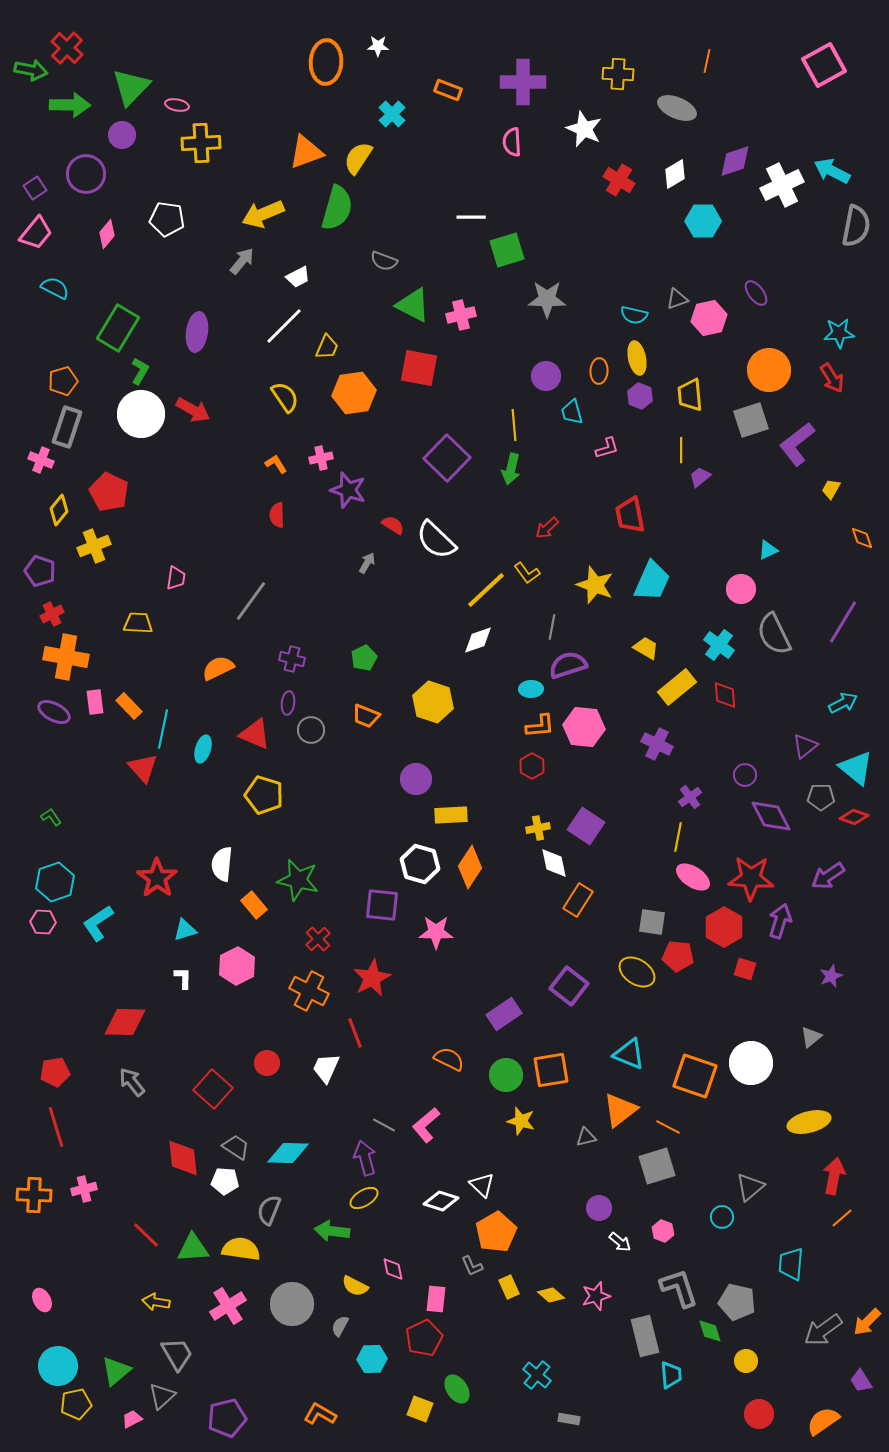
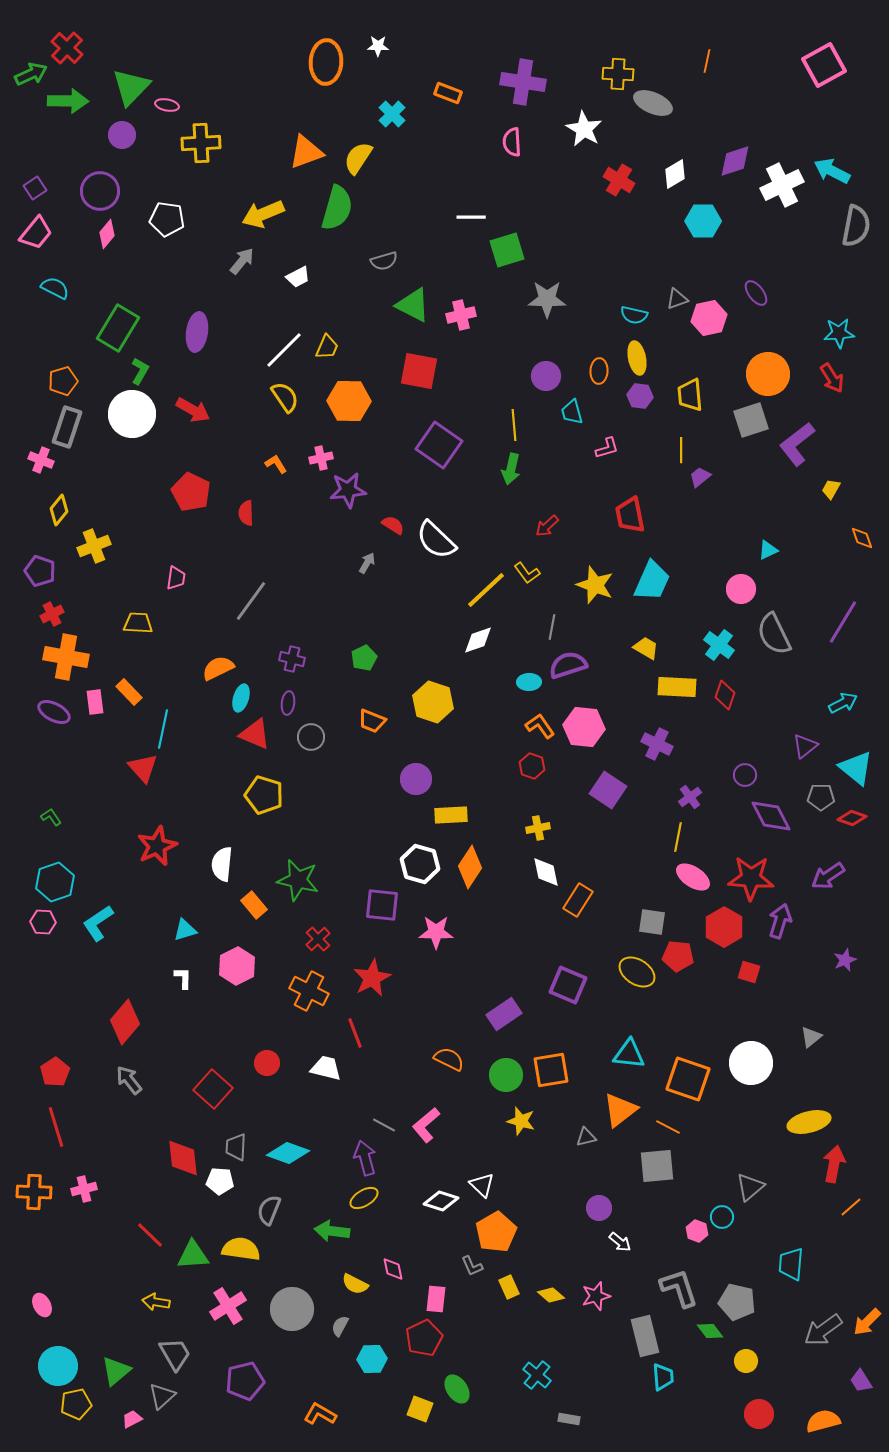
green arrow at (31, 70): moved 4 px down; rotated 36 degrees counterclockwise
purple cross at (523, 82): rotated 9 degrees clockwise
orange rectangle at (448, 90): moved 3 px down
green arrow at (70, 105): moved 2 px left, 4 px up
pink ellipse at (177, 105): moved 10 px left
gray ellipse at (677, 108): moved 24 px left, 5 px up
white star at (584, 129): rotated 6 degrees clockwise
purple circle at (86, 174): moved 14 px right, 17 px down
gray semicircle at (384, 261): rotated 36 degrees counterclockwise
white line at (284, 326): moved 24 px down
red square at (419, 368): moved 3 px down
orange circle at (769, 370): moved 1 px left, 4 px down
orange hexagon at (354, 393): moved 5 px left, 8 px down; rotated 9 degrees clockwise
purple hexagon at (640, 396): rotated 15 degrees counterclockwise
white circle at (141, 414): moved 9 px left
purple square at (447, 458): moved 8 px left, 13 px up; rotated 9 degrees counterclockwise
purple star at (348, 490): rotated 24 degrees counterclockwise
red pentagon at (109, 492): moved 82 px right
red semicircle at (277, 515): moved 31 px left, 2 px up
red arrow at (547, 528): moved 2 px up
yellow rectangle at (677, 687): rotated 42 degrees clockwise
cyan ellipse at (531, 689): moved 2 px left, 7 px up
red diamond at (725, 695): rotated 24 degrees clockwise
orange rectangle at (129, 706): moved 14 px up
orange trapezoid at (366, 716): moved 6 px right, 5 px down
orange L-shape at (540, 726): rotated 120 degrees counterclockwise
gray circle at (311, 730): moved 7 px down
cyan ellipse at (203, 749): moved 38 px right, 51 px up
red hexagon at (532, 766): rotated 10 degrees counterclockwise
red diamond at (854, 817): moved 2 px left, 1 px down
purple square at (586, 826): moved 22 px right, 36 px up
white diamond at (554, 863): moved 8 px left, 9 px down
red star at (157, 878): moved 32 px up; rotated 12 degrees clockwise
red square at (745, 969): moved 4 px right, 3 px down
purple star at (831, 976): moved 14 px right, 16 px up
purple square at (569, 986): moved 1 px left, 1 px up; rotated 15 degrees counterclockwise
red diamond at (125, 1022): rotated 51 degrees counterclockwise
cyan triangle at (629, 1054): rotated 16 degrees counterclockwise
white trapezoid at (326, 1068): rotated 80 degrees clockwise
red pentagon at (55, 1072): rotated 24 degrees counterclockwise
orange square at (695, 1076): moved 7 px left, 3 px down
gray arrow at (132, 1082): moved 3 px left, 2 px up
gray trapezoid at (236, 1147): rotated 120 degrees counterclockwise
cyan diamond at (288, 1153): rotated 18 degrees clockwise
gray square at (657, 1166): rotated 12 degrees clockwise
red arrow at (834, 1176): moved 12 px up
white pentagon at (225, 1181): moved 5 px left
orange cross at (34, 1195): moved 3 px up
orange line at (842, 1218): moved 9 px right, 11 px up
pink hexagon at (663, 1231): moved 34 px right
red line at (146, 1235): moved 4 px right
green triangle at (193, 1248): moved 7 px down
yellow semicircle at (355, 1286): moved 2 px up
pink ellipse at (42, 1300): moved 5 px down
gray circle at (292, 1304): moved 5 px down
green diamond at (710, 1331): rotated 20 degrees counterclockwise
gray trapezoid at (177, 1354): moved 2 px left
cyan trapezoid at (671, 1375): moved 8 px left, 2 px down
purple pentagon at (227, 1418): moved 18 px right, 37 px up
orange semicircle at (823, 1421): rotated 20 degrees clockwise
